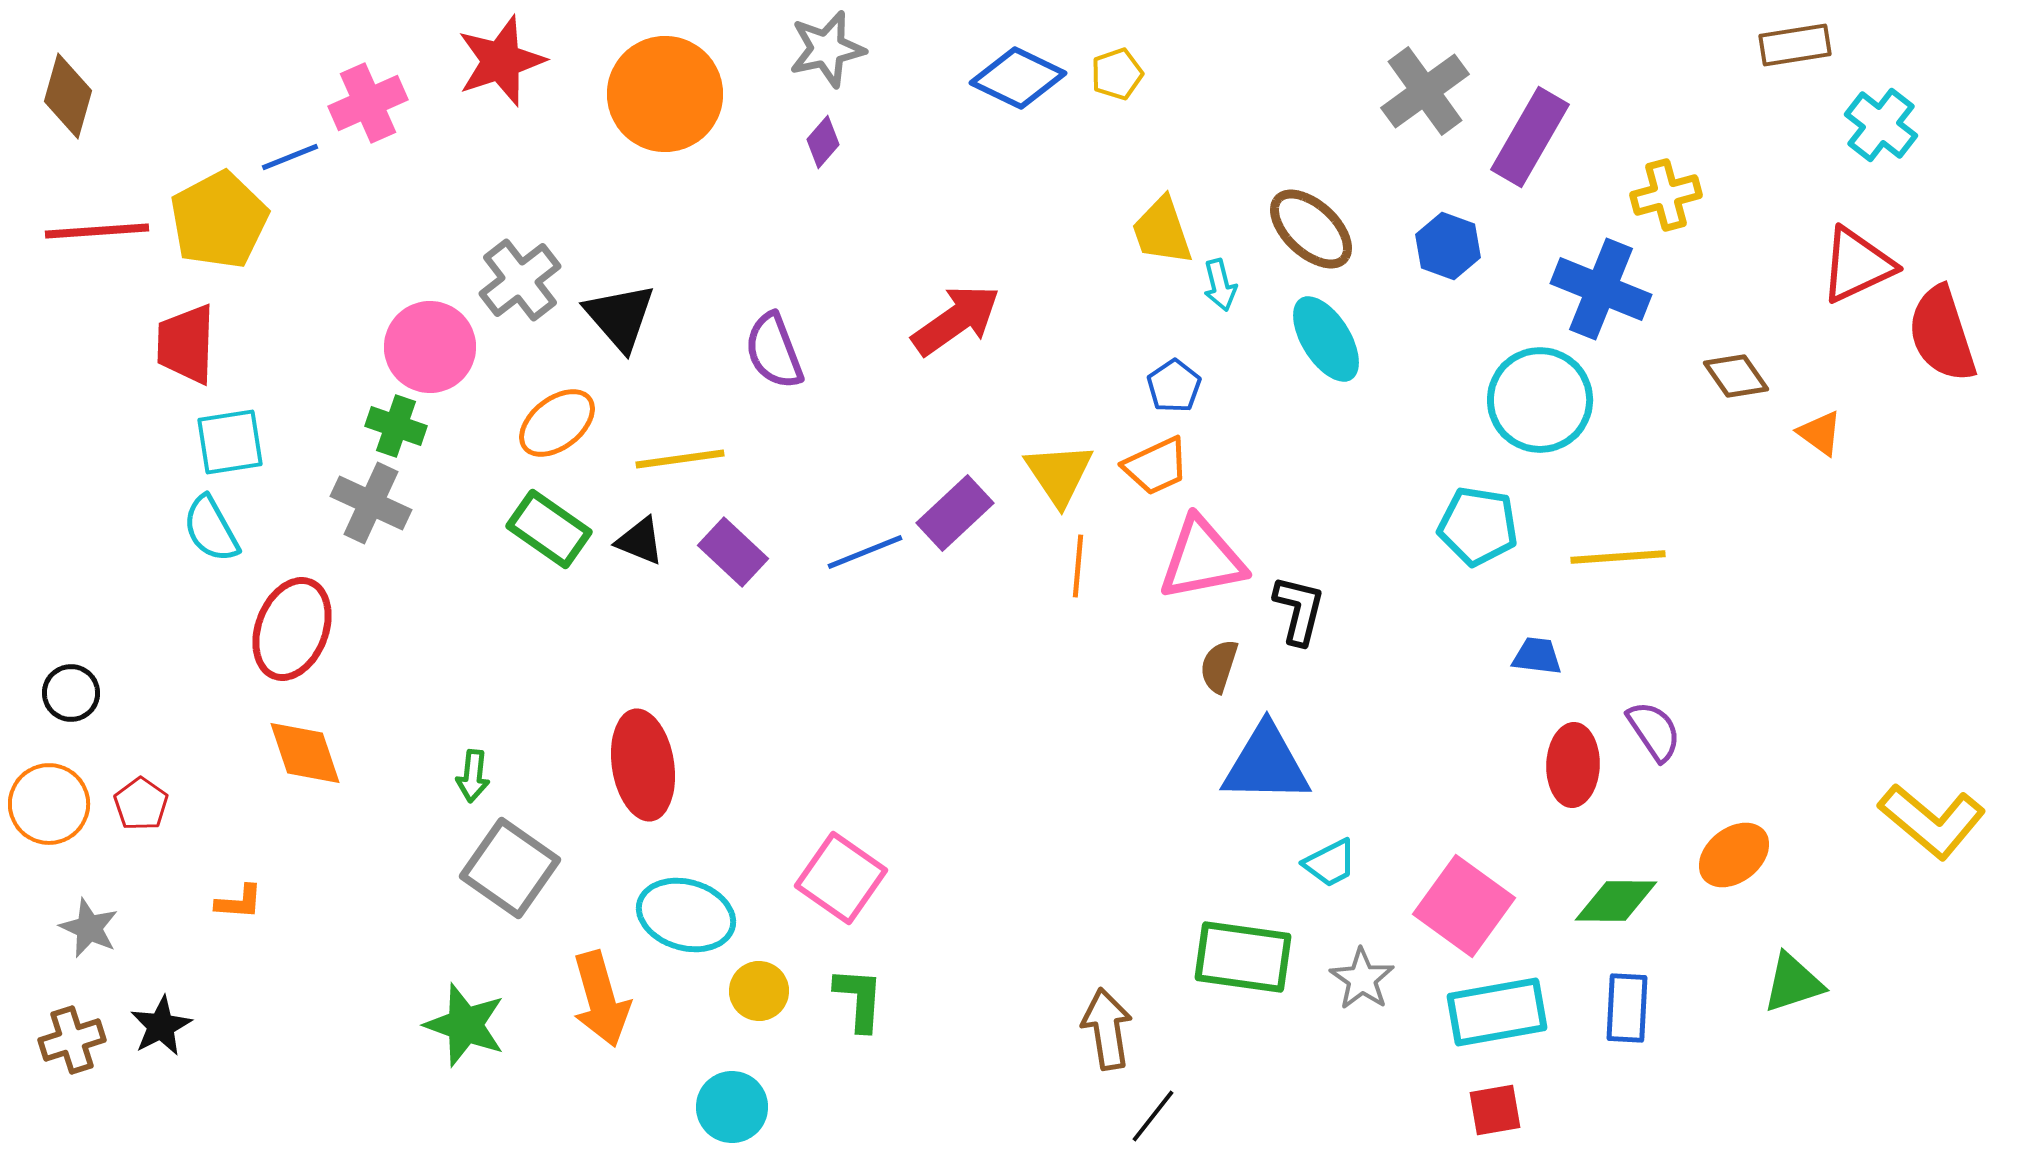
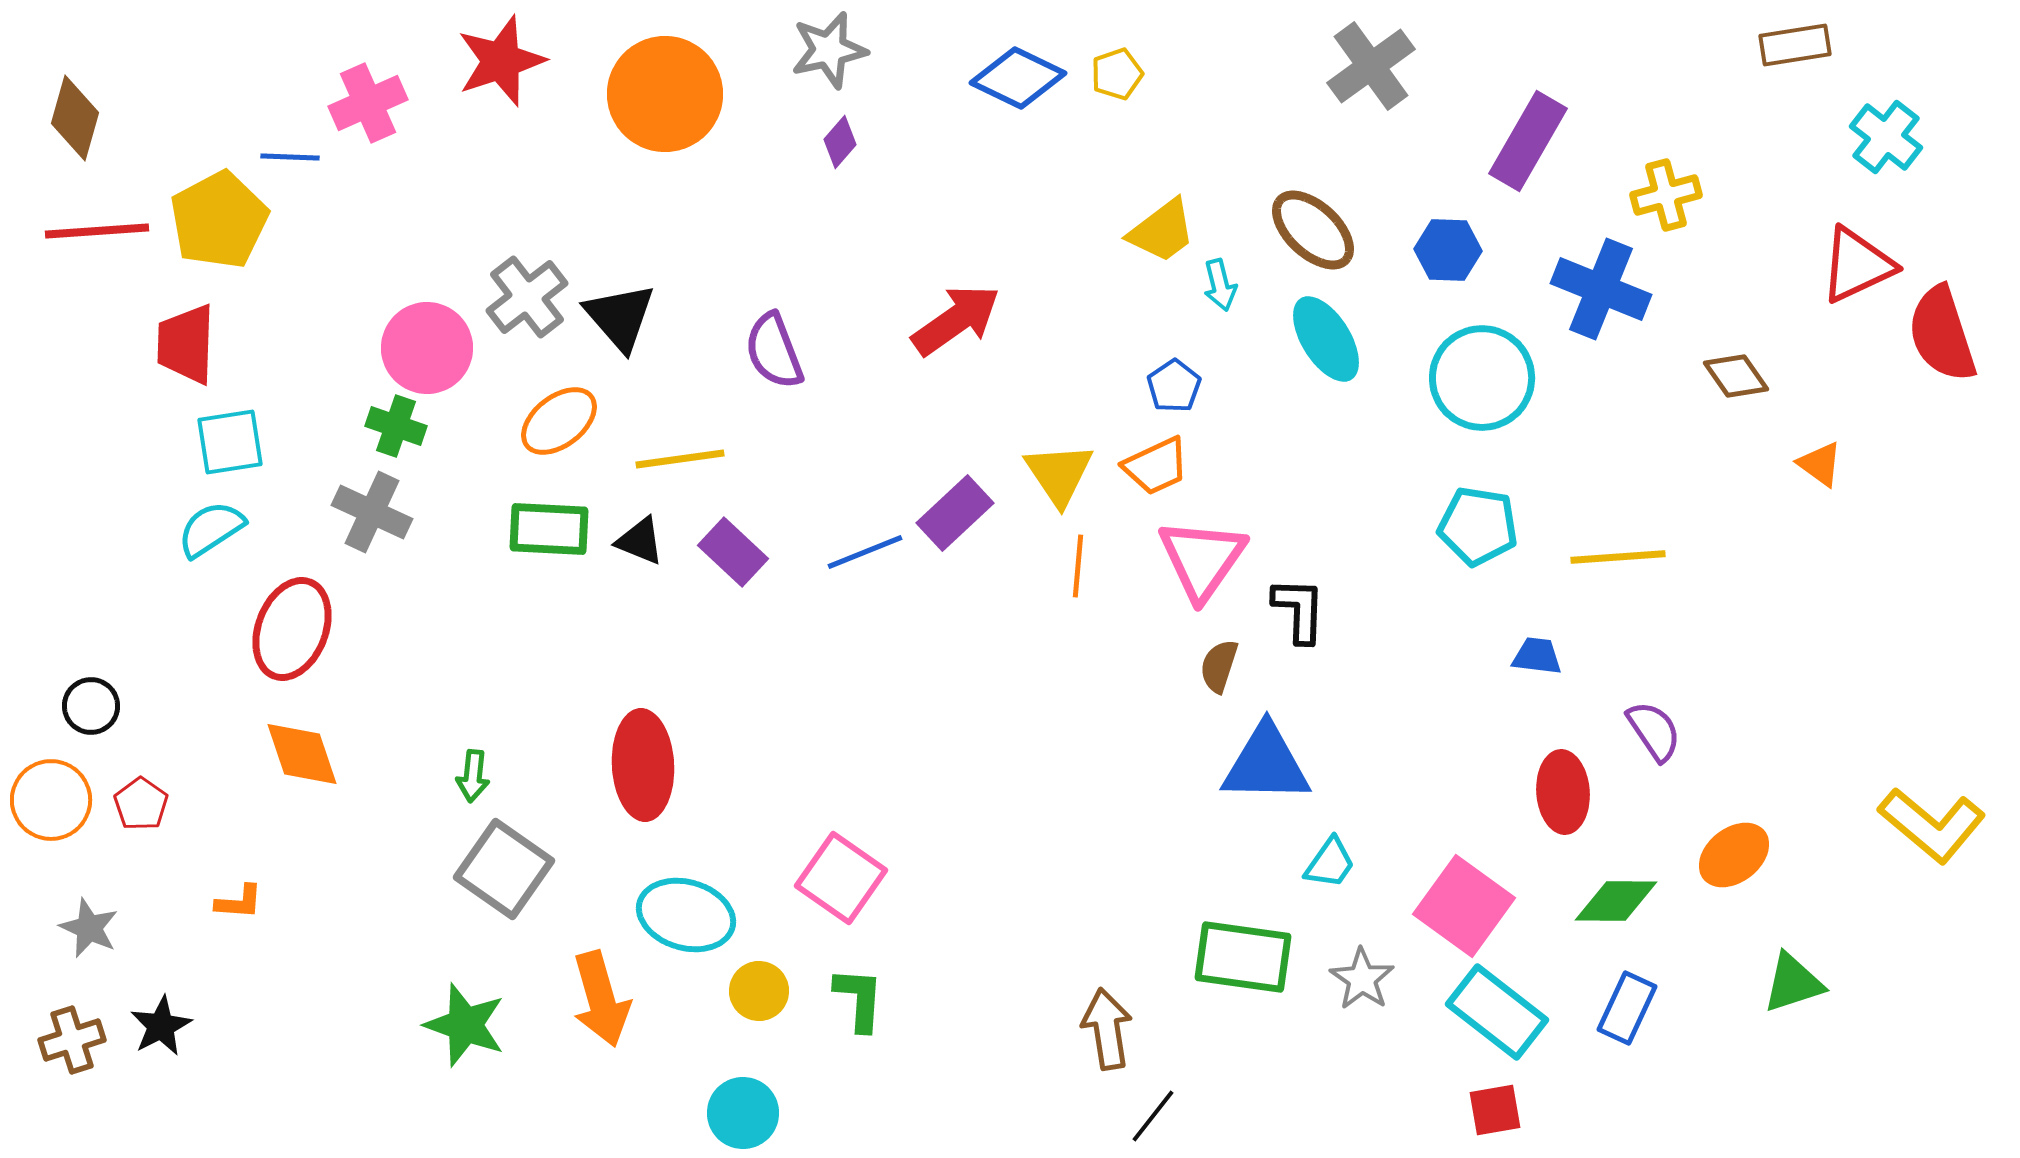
gray star at (827, 49): moved 2 px right, 1 px down
gray cross at (1425, 91): moved 54 px left, 25 px up
brown diamond at (68, 96): moved 7 px right, 22 px down
cyan cross at (1881, 125): moved 5 px right, 12 px down
purple rectangle at (1530, 137): moved 2 px left, 4 px down
purple diamond at (823, 142): moved 17 px right
blue line at (290, 157): rotated 24 degrees clockwise
brown ellipse at (1311, 229): moved 2 px right, 1 px down
yellow trapezoid at (1162, 231): rotated 108 degrees counterclockwise
blue hexagon at (1448, 246): moved 4 px down; rotated 18 degrees counterclockwise
gray cross at (520, 280): moved 7 px right, 17 px down
pink circle at (430, 347): moved 3 px left, 1 px down
cyan circle at (1540, 400): moved 58 px left, 22 px up
orange ellipse at (557, 423): moved 2 px right, 2 px up
orange triangle at (1820, 433): moved 31 px down
gray cross at (371, 503): moved 1 px right, 9 px down
cyan semicircle at (211, 529): rotated 86 degrees clockwise
green rectangle at (549, 529): rotated 32 degrees counterclockwise
pink triangle at (1202, 559): rotated 44 degrees counterclockwise
black L-shape at (1299, 610): rotated 12 degrees counterclockwise
black circle at (71, 693): moved 20 px right, 13 px down
orange diamond at (305, 753): moved 3 px left, 1 px down
red ellipse at (643, 765): rotated 6 degrees clockwise
red ellipse at (1573, 765): moved 10 px left, 27 px down; rotated 6 degrees counterclockwise
orange circle at (49, 804): moved 2 px right, 4 px up
yellow L-shape at (1932, 821): moved 4 px down
cyan trapezoid at (1330, 863): rotated 28 degrees counterclockwise
gray square at (510, 868): moved 6 px left, 1 px down
blue rectangle at (1627, 1008): rotated 22 degrees clockwise
cyan rectangle at (1497, 1012): rotated 48 degrees clockwise
cyan circle at (732, 1107): moved 11 px right, 6 px down
